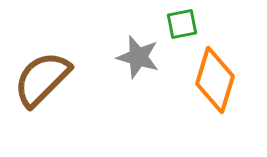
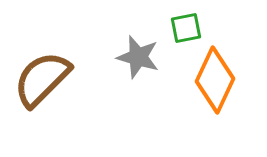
green square: moved 4 px right, 4 px down
orange diamond: rotated 8 degrees clockwise
